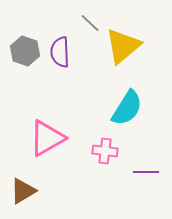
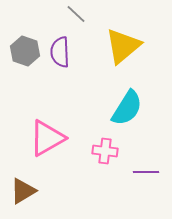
gray line: moved 14 px left, 9 px up
